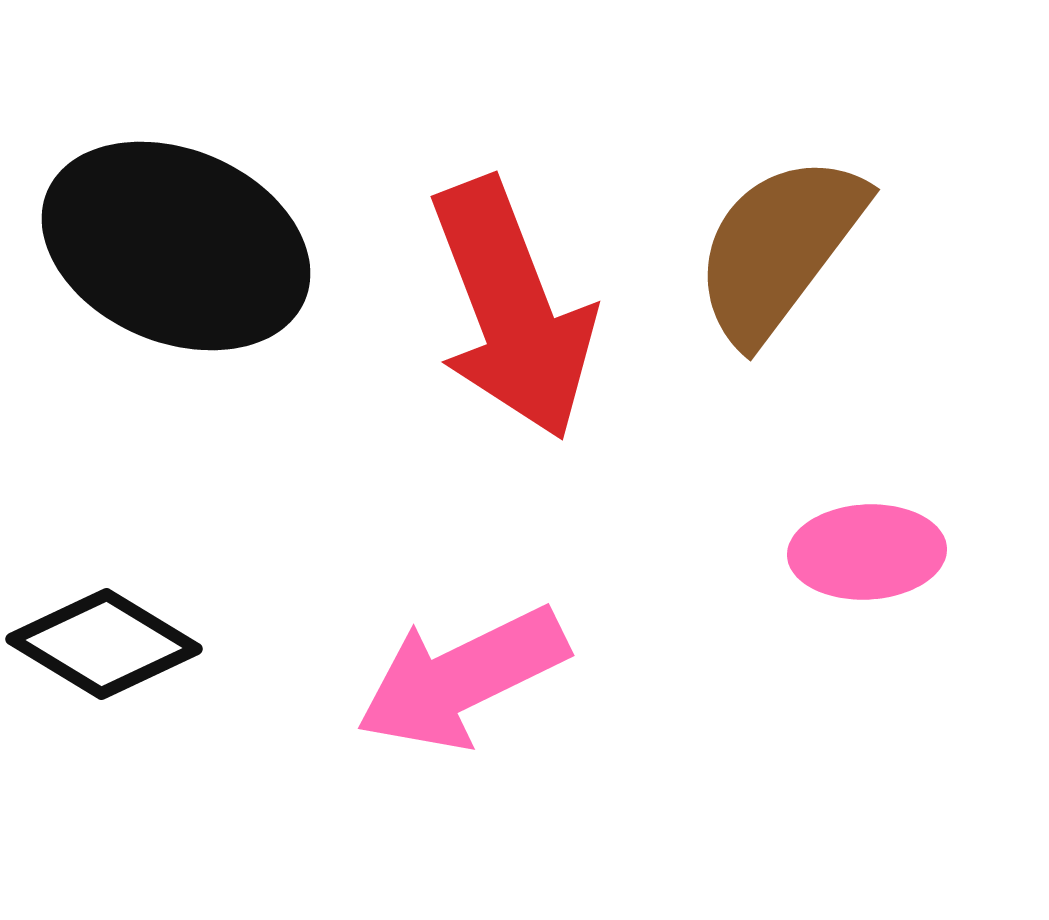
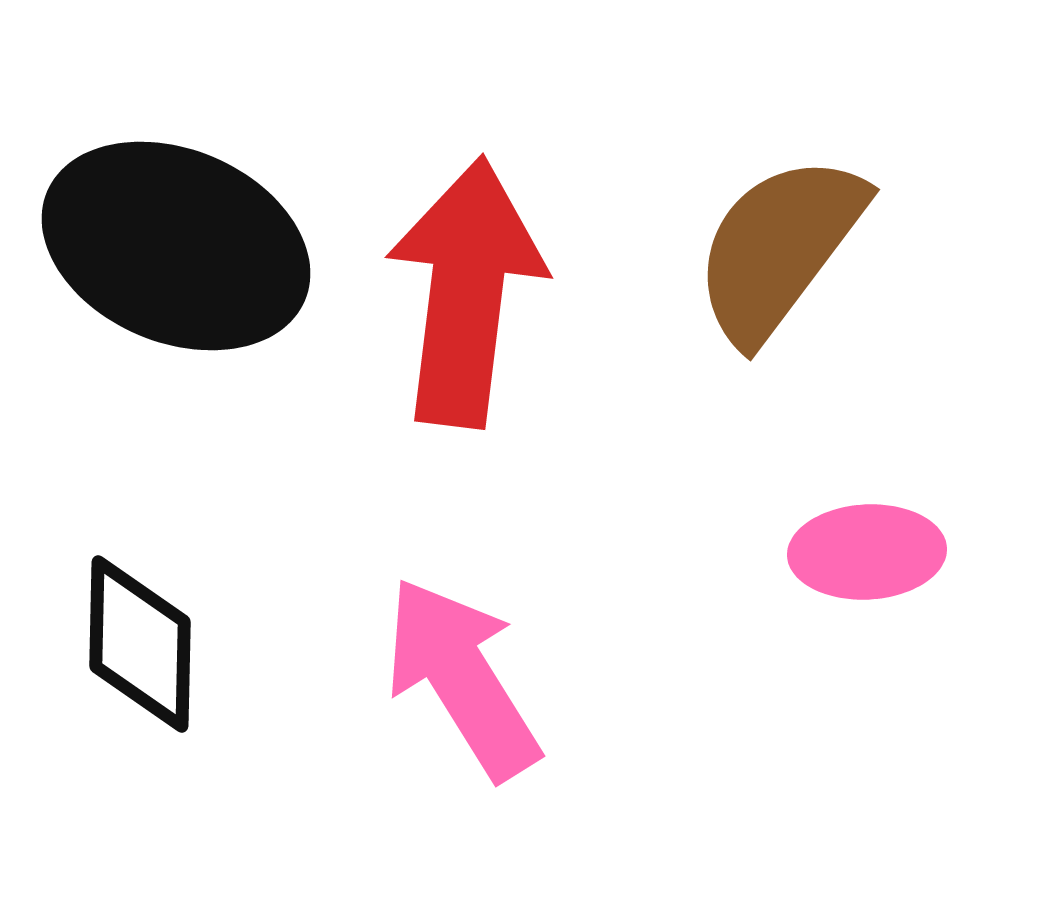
red arrow: moved 46 px left, 17 px up; rotated 152 degrees counterclockwise
black diamond: moved 36 px right; rotated 60 degrees clockwise
pink arrow: rotated 84 degrees clockwise
